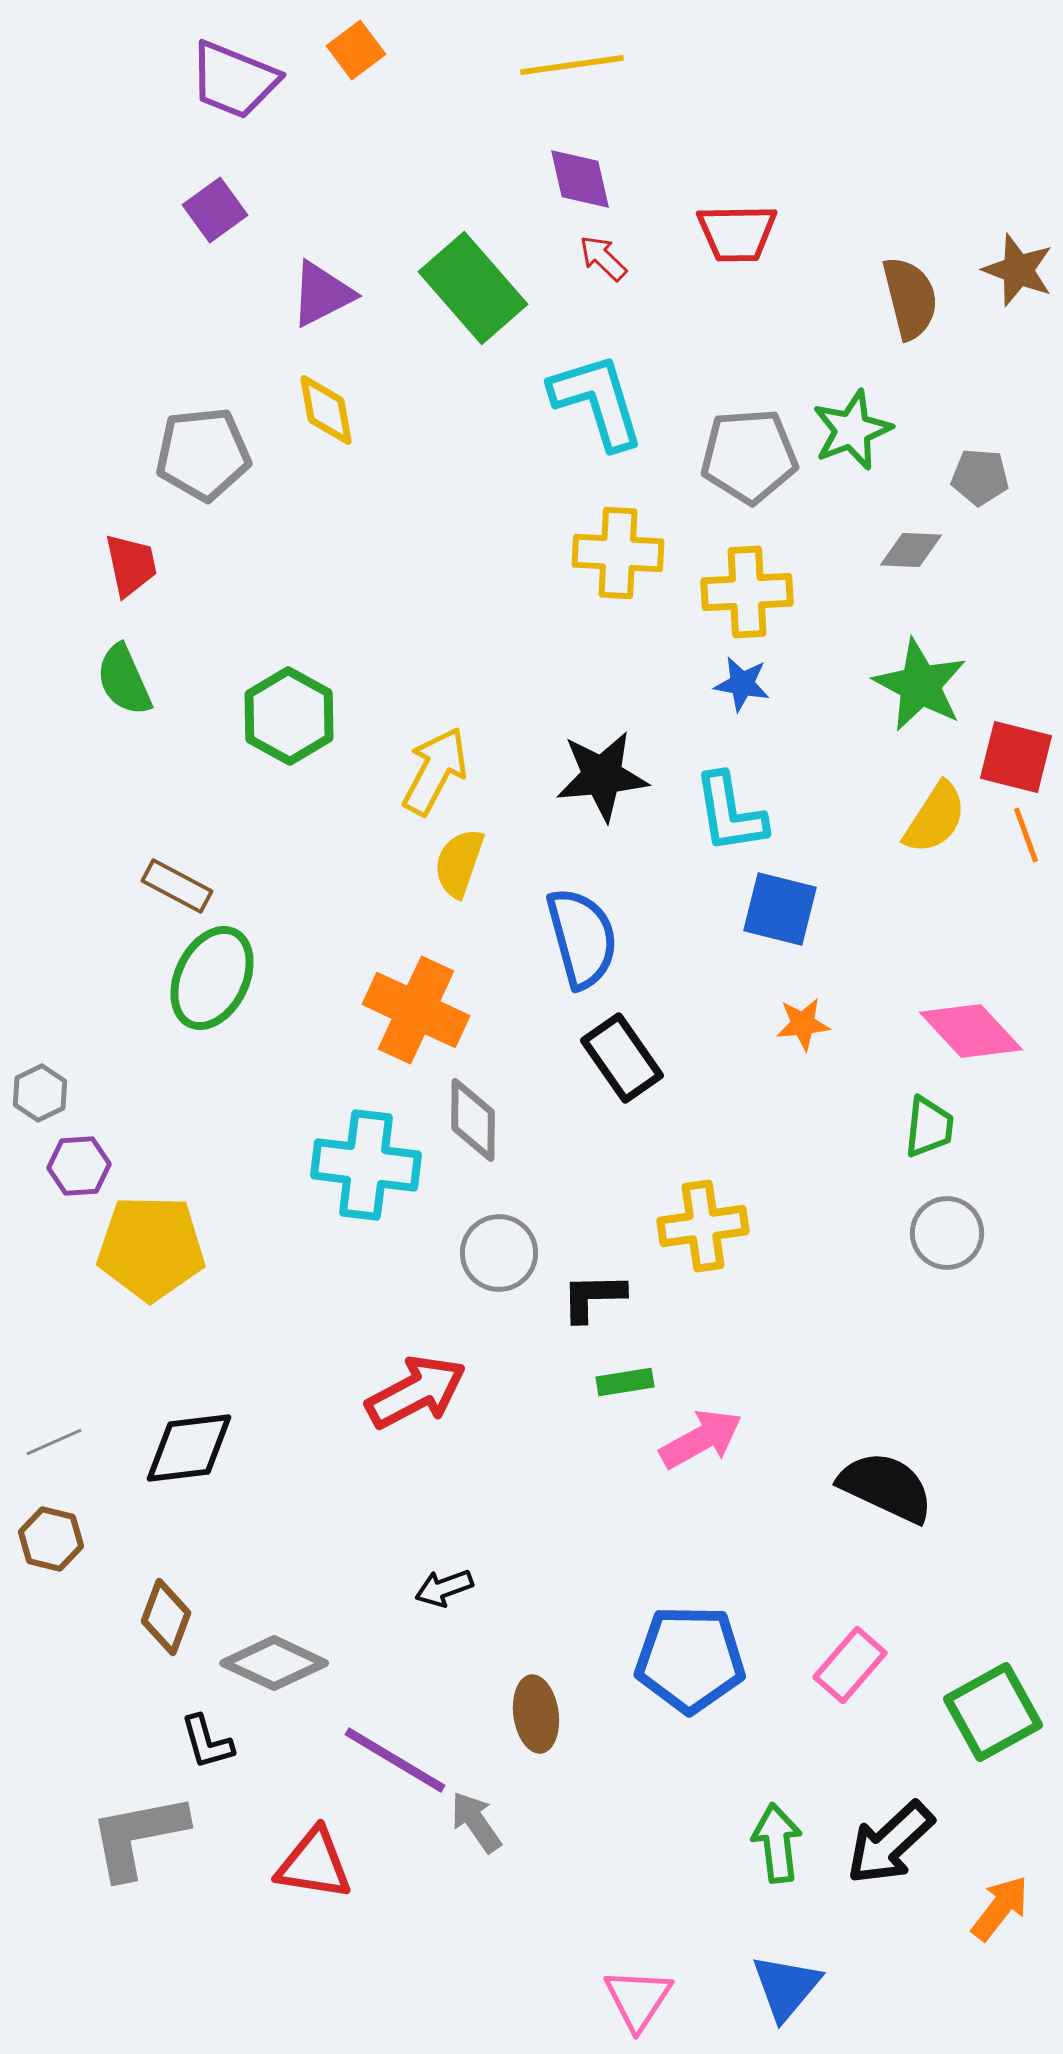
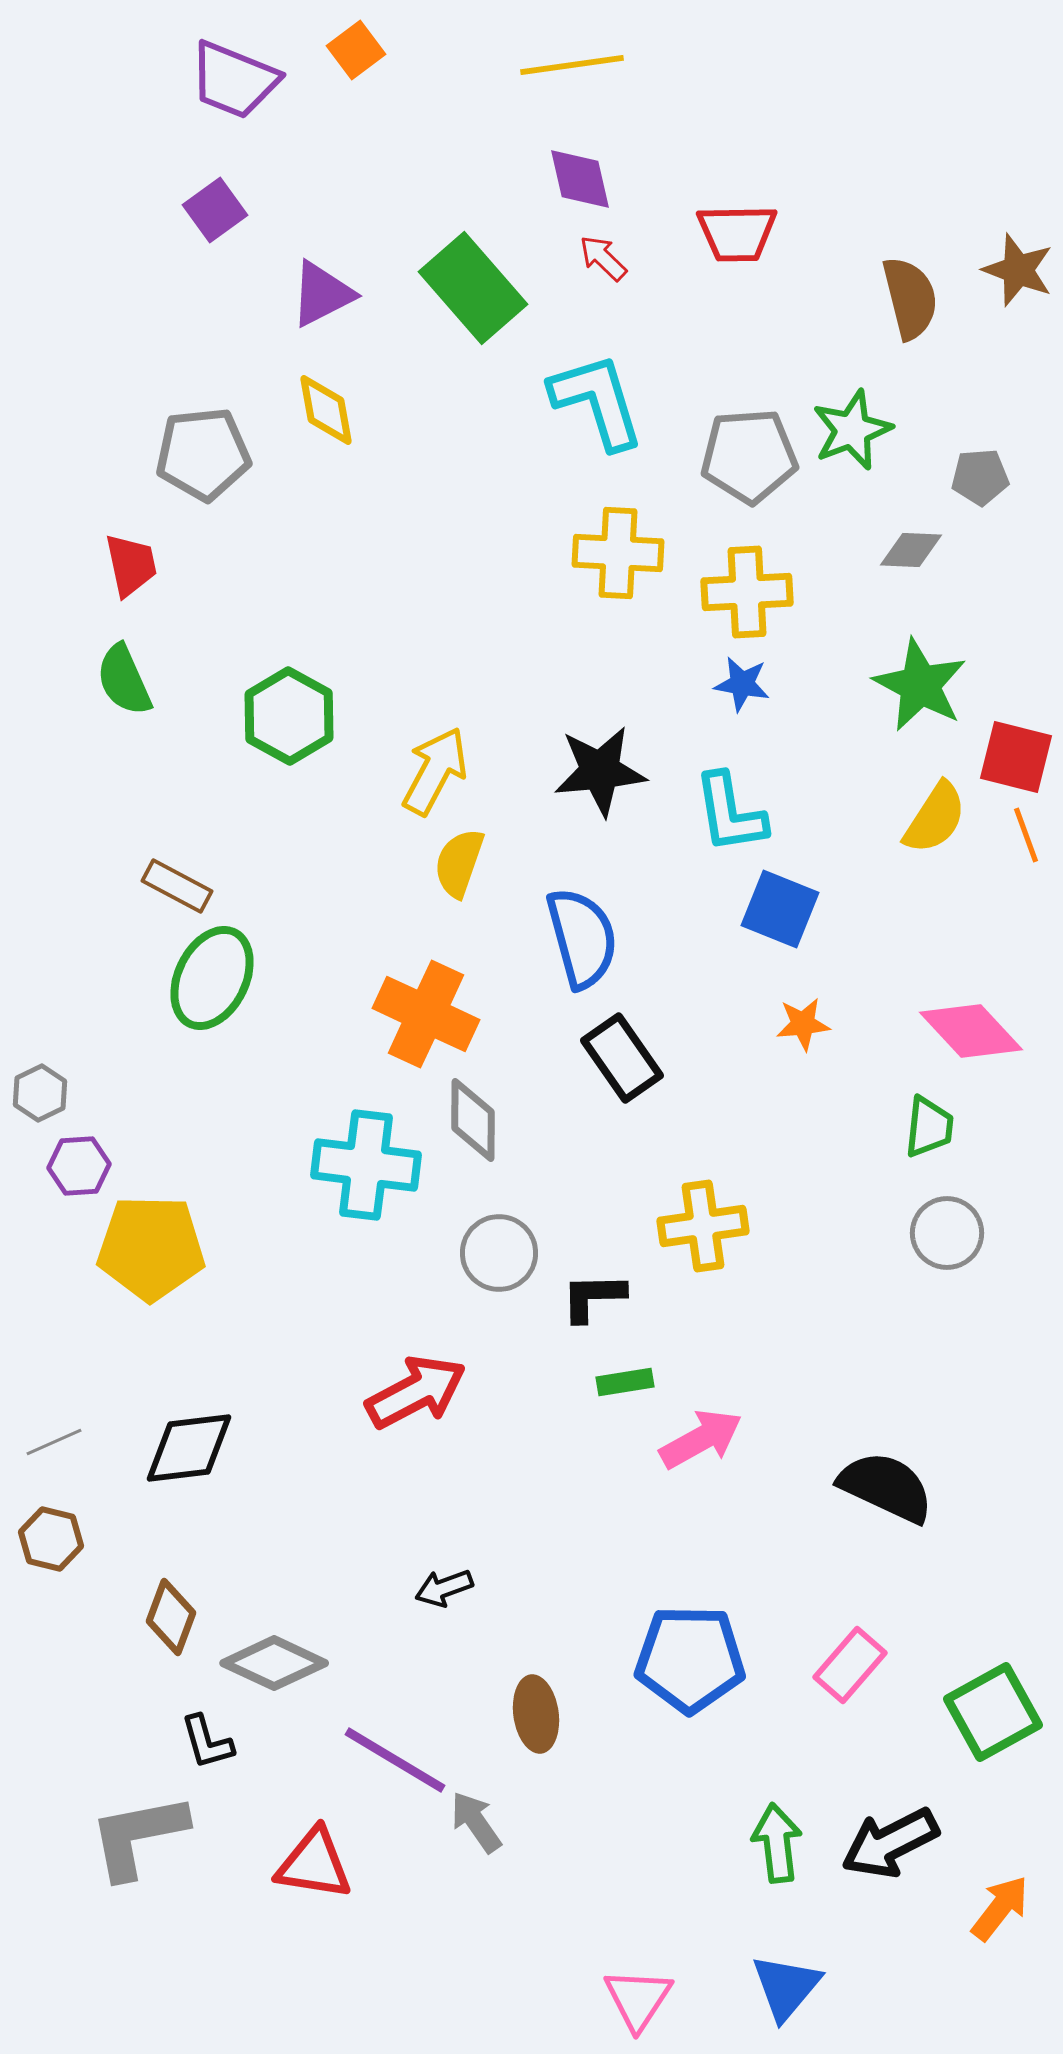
gray pentagon at (980, 477): rotated 8 degrees counterclockwise
black star at (602, 776): moved 2 px left, 5 px up
blue square at (780, 909): rotated 8 degrees clockwise
orange cross at (416, 1010): moved 10 px right, 4 px down
brown diamond at (166, 1617): moved 5 px right
black arrow at (890, 1843): rotated 16 degrees clockwise
